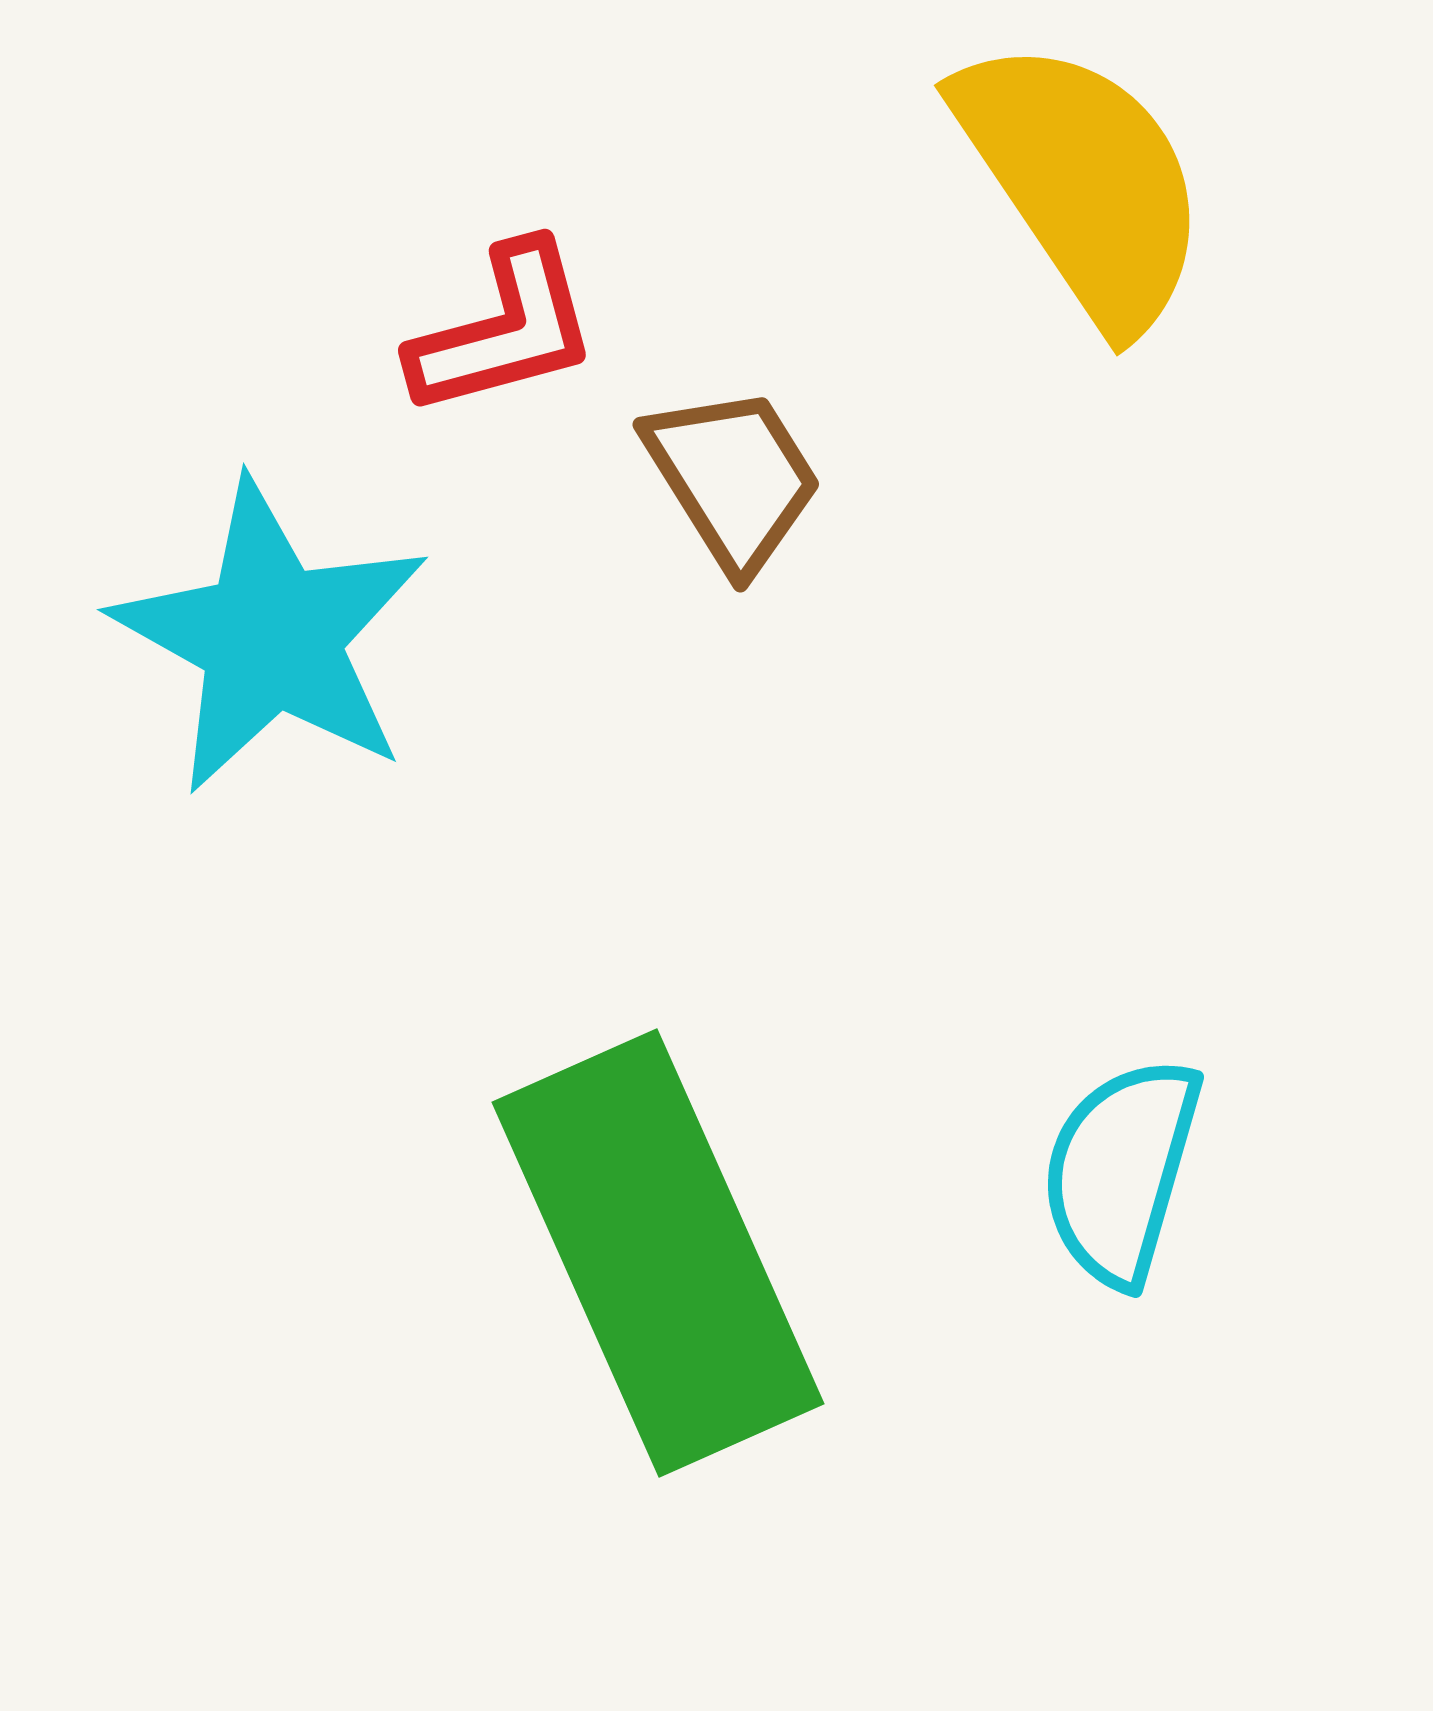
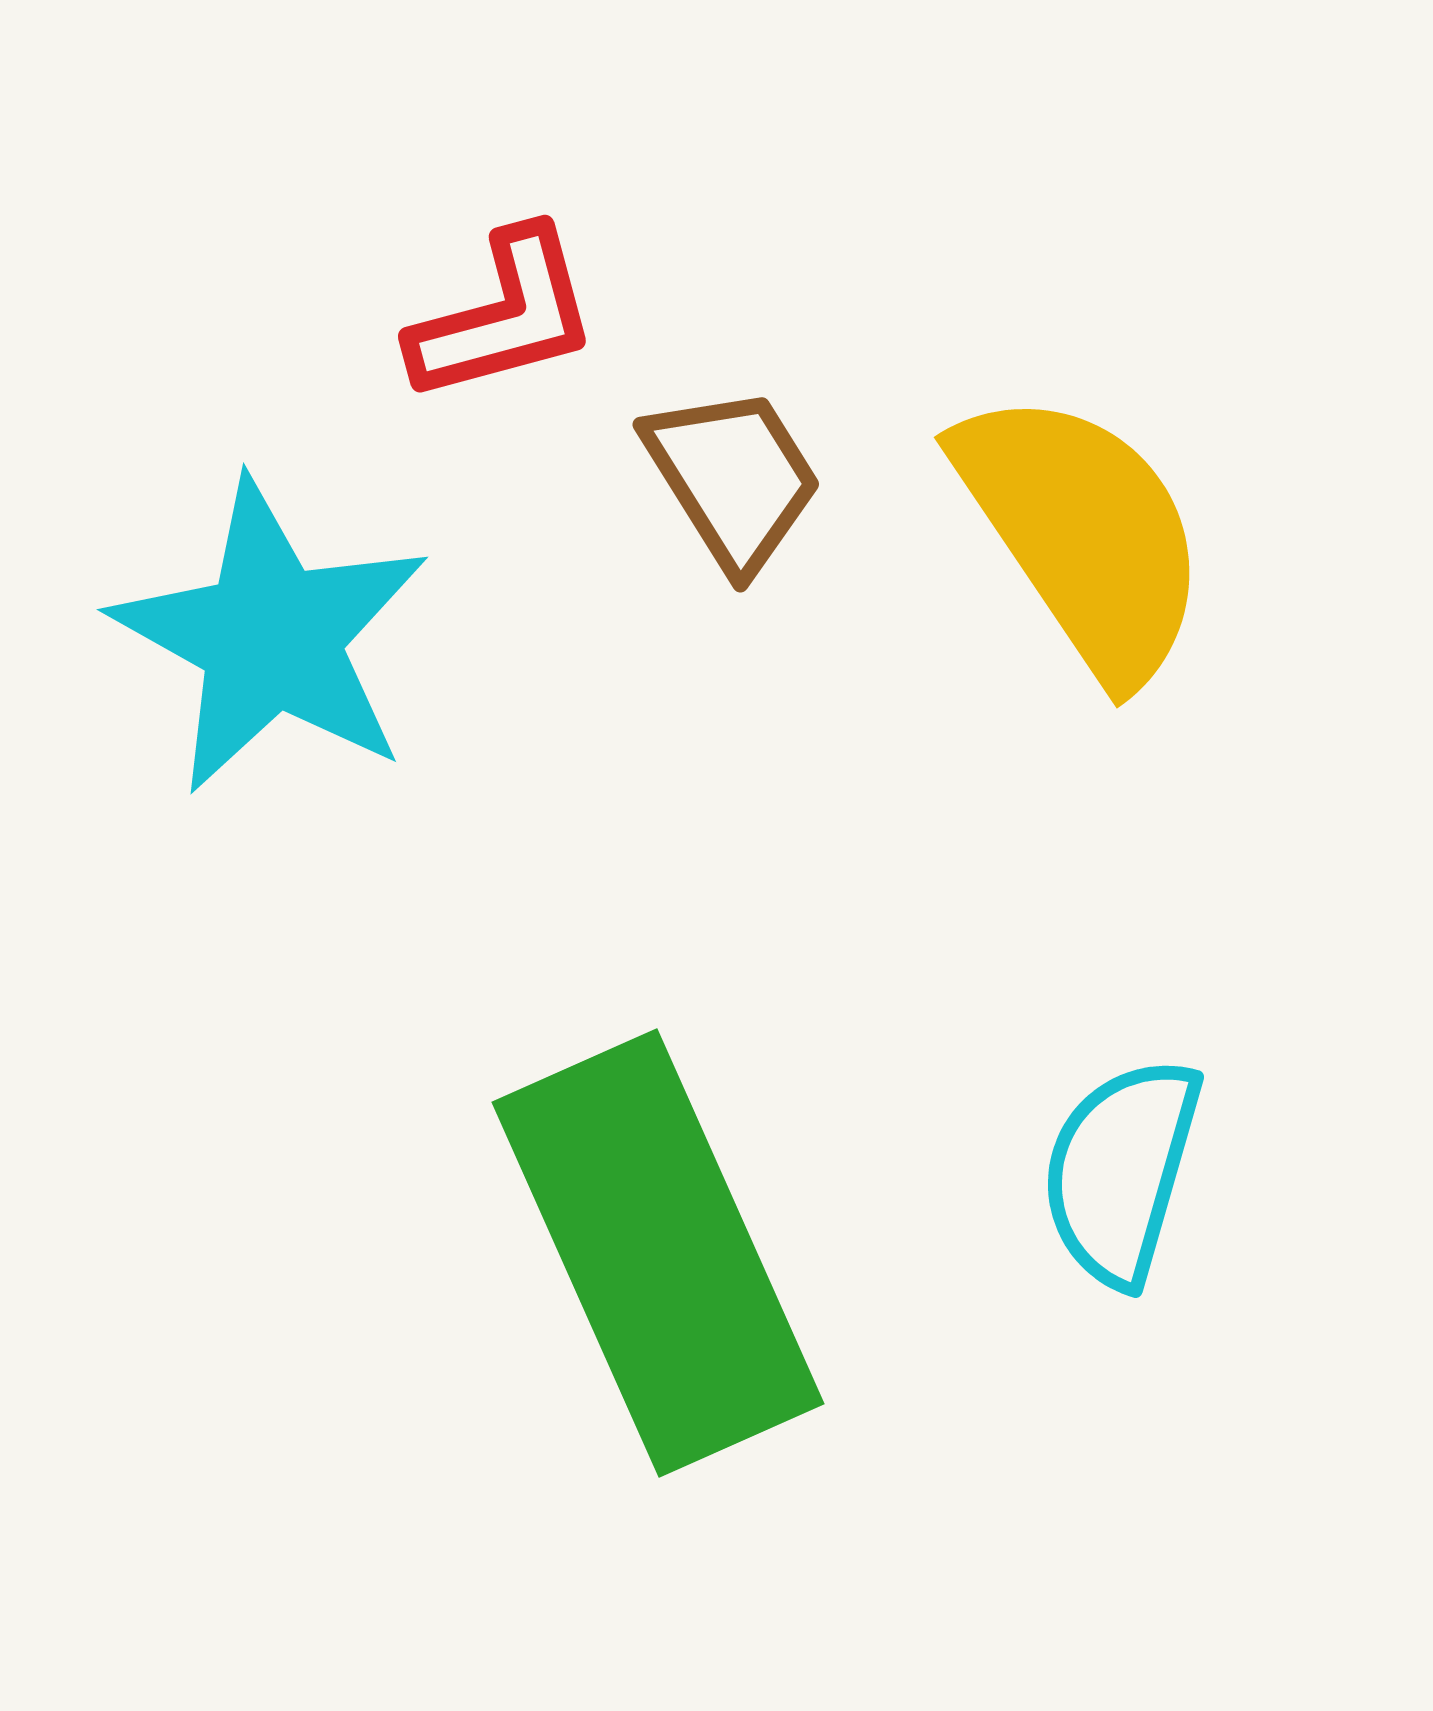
yellow semicircle: moved 352 px down
red L-shape: moved 14 px up
